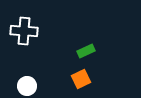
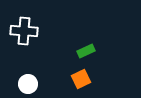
white circle: moved 1 px right, 2 px up
